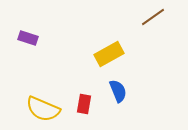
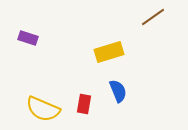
yellow rectangle: moved 2 px up; rotated 12 degrees clockwise
